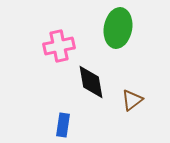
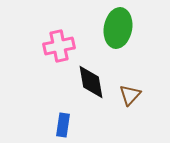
brown triangle: moved 2 px left, 5 px up; rotated 10 degrees counterclockwise
